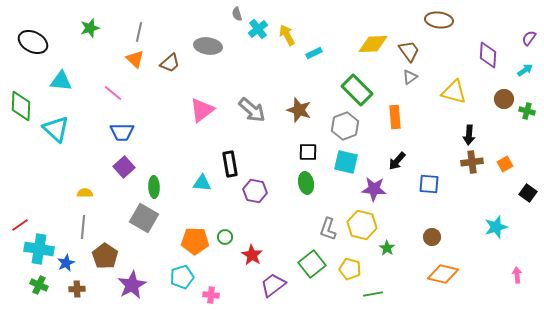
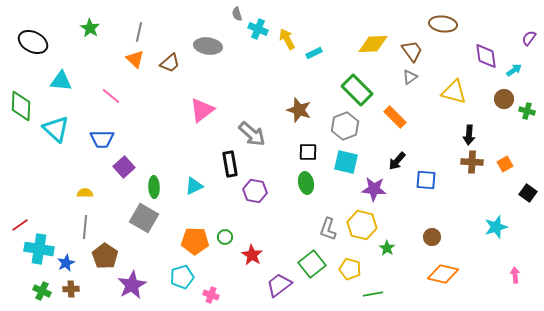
brown ellipse at (439, 20): moved 4 px right, 4 px down
green star at (90, 28): rotated 24 degrees counterclockwise
cyan cross at (258, 29): rotated 30 degrees counterclockwise
yellow arrow at (287, 35): moved 4 px down
brown trapezoid at (409, 51): moved 3 px right
purple diamond at (488, 55): moved 2 px left, 1 px down; rotated 12 degrees counterclockwise
cyan arrow at (525, 70): moved 11 px left
pink line at (113, 93): moved 2 px left, 3 px down
gray arrow at (252, 110): moved 24 px down
orange rectangle at (395, 117): rotated 40 degrees counterclockwise
blue trapezoid at (122, 132): moved 20 px left, 7 px down
brown cross at (472, 162): rotated 10 degrees clockwise
cyan triangle at (202, 183): moved 8 px left, 3 px down; rotated 30 degrees counterclockwise
blue square at (429, 184): moved 3 px left, 4 px up
gray line at (83, 227): moved 2 px right
pink arrow at (517, 275): moved 2 px left
green cross at (39, 285): moved 3 px right, 6 px down
purple trapezoid at (273, 285): moved 6 px right
brown cross at (77, 289): moved 6 px left
pink cross at (211, 295): rotated 14 degrees clockwise
